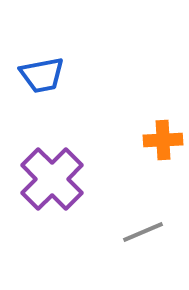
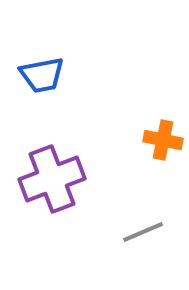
orange cross: rotated 15 degrees clockwise
purple cross: rotated 24 degrees clockwise
